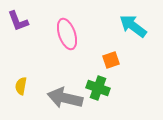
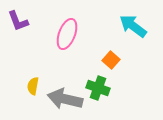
pink ellipse: rotated 40 degrees clockwise
orange square: rotated 30 degrees counterclockwise
yellow semicircle: moved 12 px right
gray arrow: moved 1 px down
